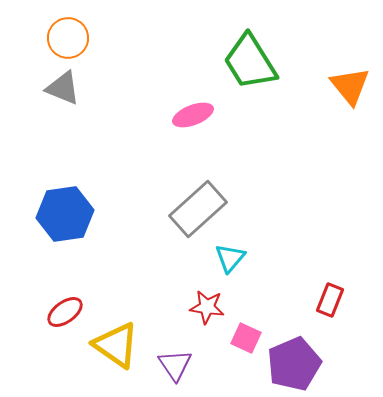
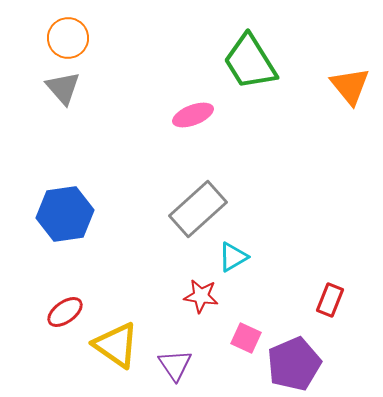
gray triangle: rotated 27 degrees clockwise
cyan triangle: moved 3 px right, 1 px up; rotated 20 degrees clockwise
red star: moved 6 px left, 11 px up
